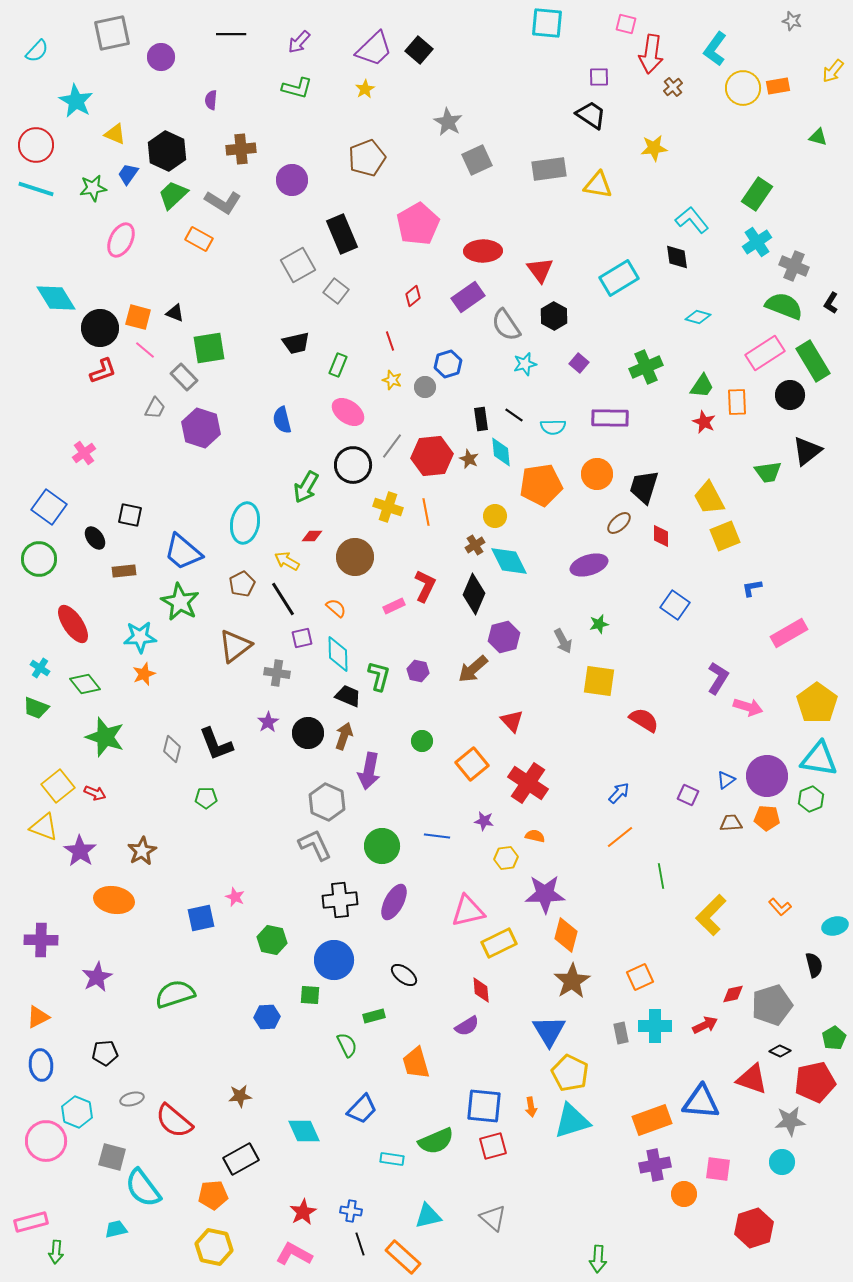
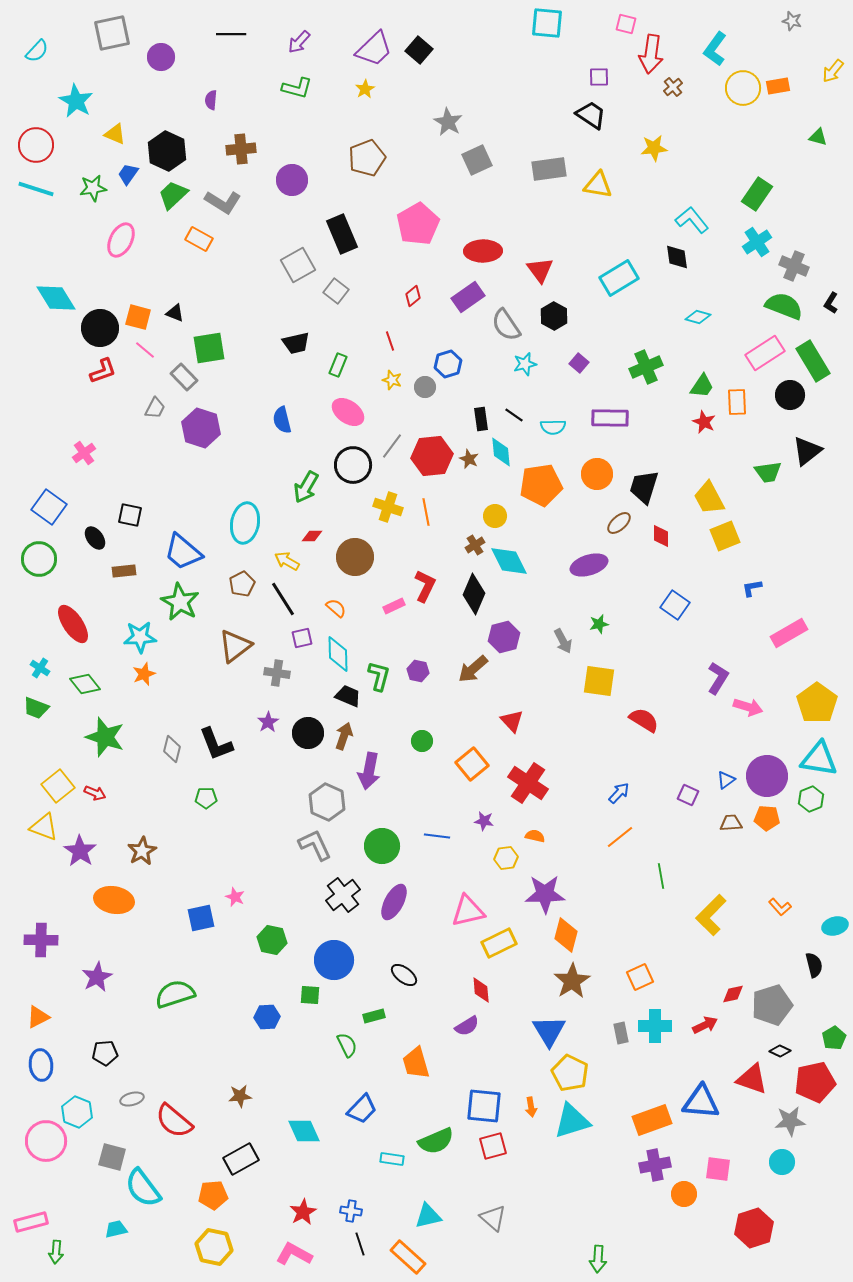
black cross at (340, 900): moved 3 px right, 5 px up; rotated 32 degrees counterclockwise
orange rectangle at (403, 1257): moved 5 px right
